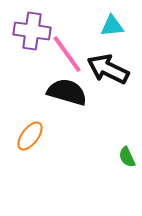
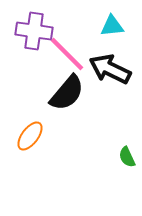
purple cross: moved 2 px right
pink line: rotated 9 degrees counterclockwise
black arrow: moved 2 px right
black semicircle: moved 1 px down; rotated 114 degrees clockwise
